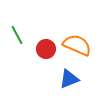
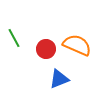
green line: moved 3 px left, 3 px down
blue triangle: moved 10 px left
